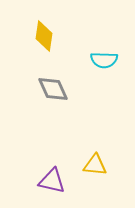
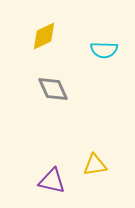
yellow diamond: rotated 56 degrees clockwise
cyan semicircle: moved 10 px up
yellow triangle: rotated 15 degrees counterclockwise
